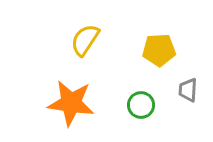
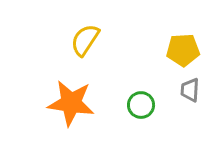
yellow pentagon: moved 24 px right
gray trapezoid: moved 2 px right
